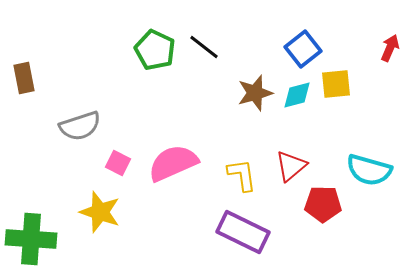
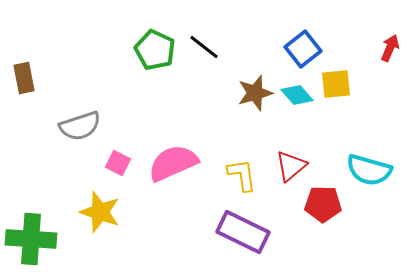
cyan diamond: rotated 64 degrees clockwise
